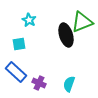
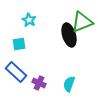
black ellipse: moved 3 px right
